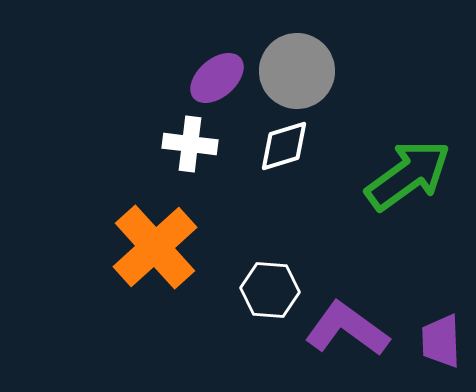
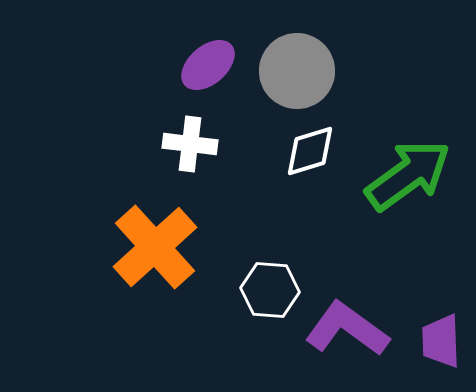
purple ellipse: moved 9 px left, 13 px up
white diamond: moved 26 px right, 5 px down
